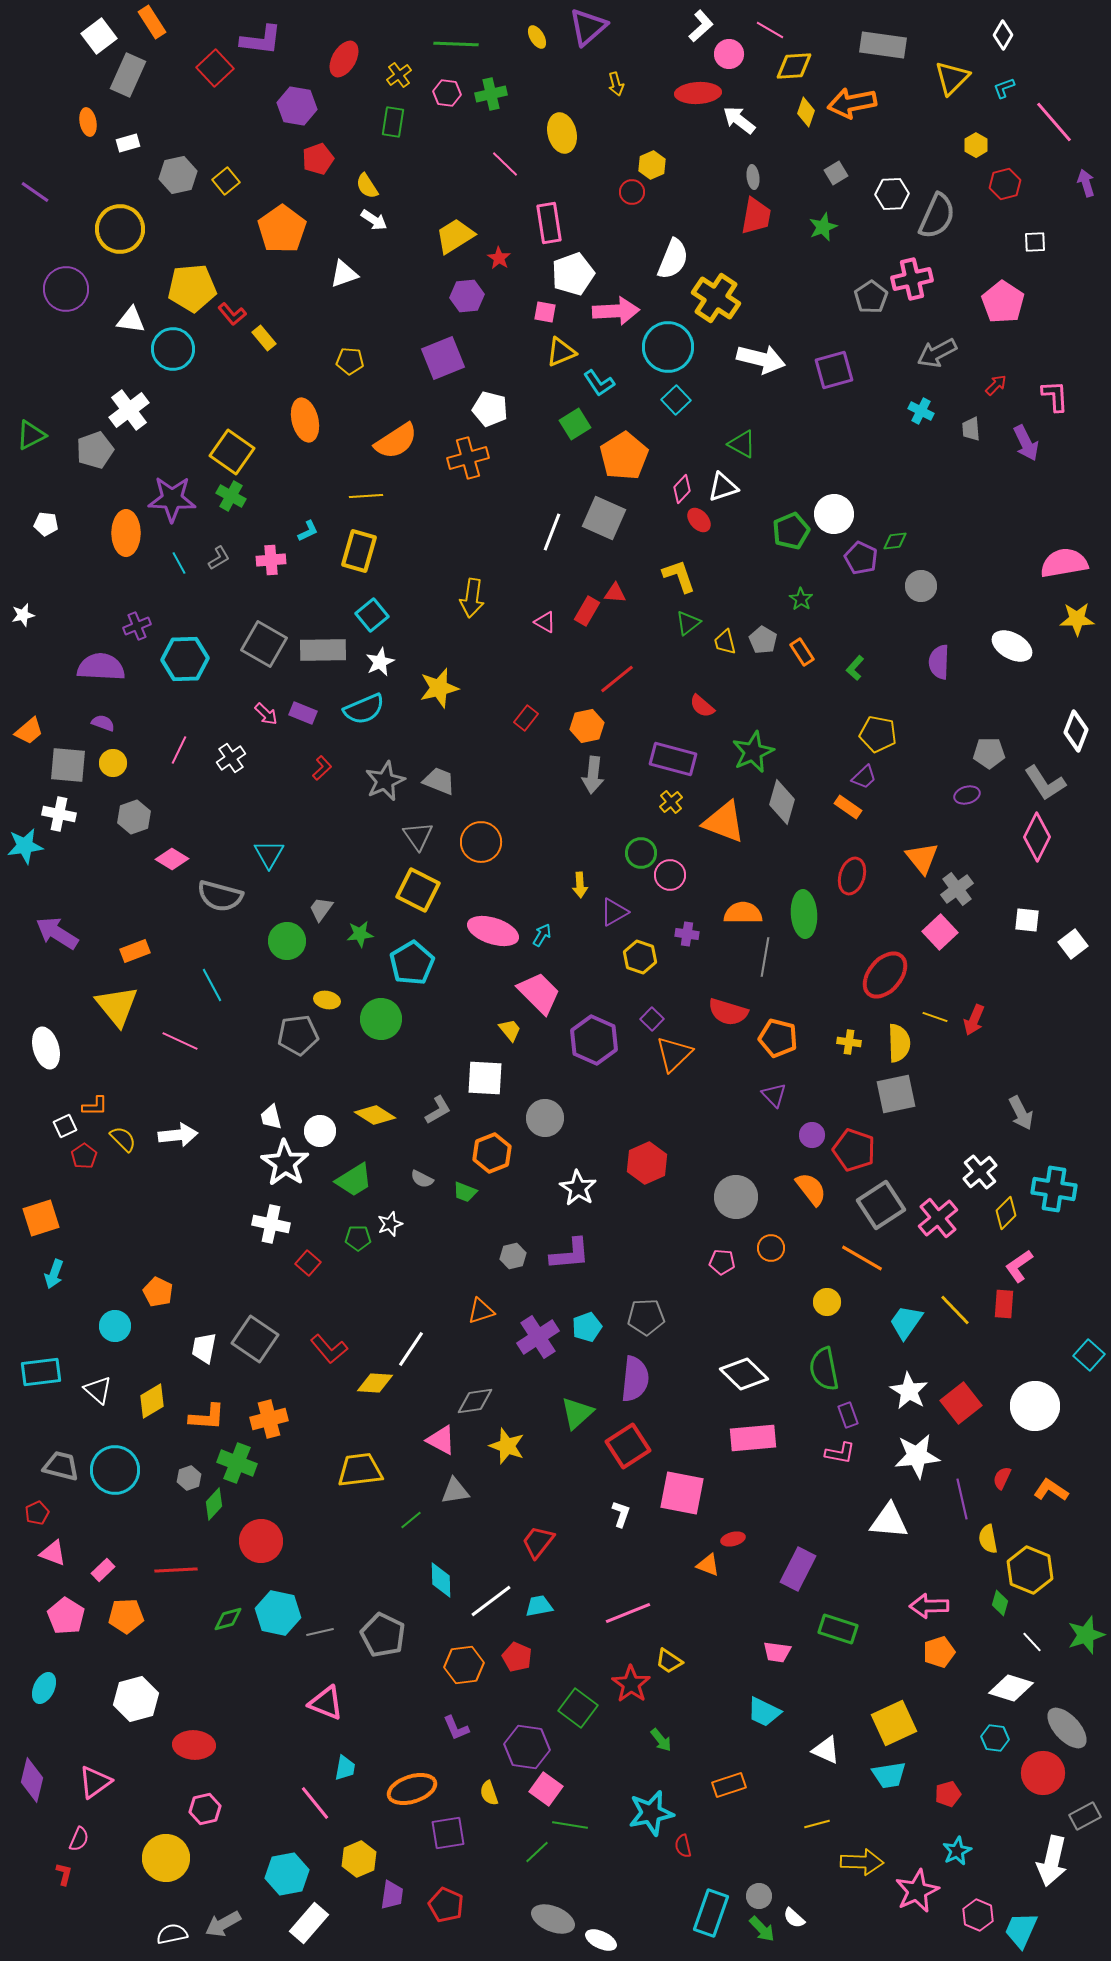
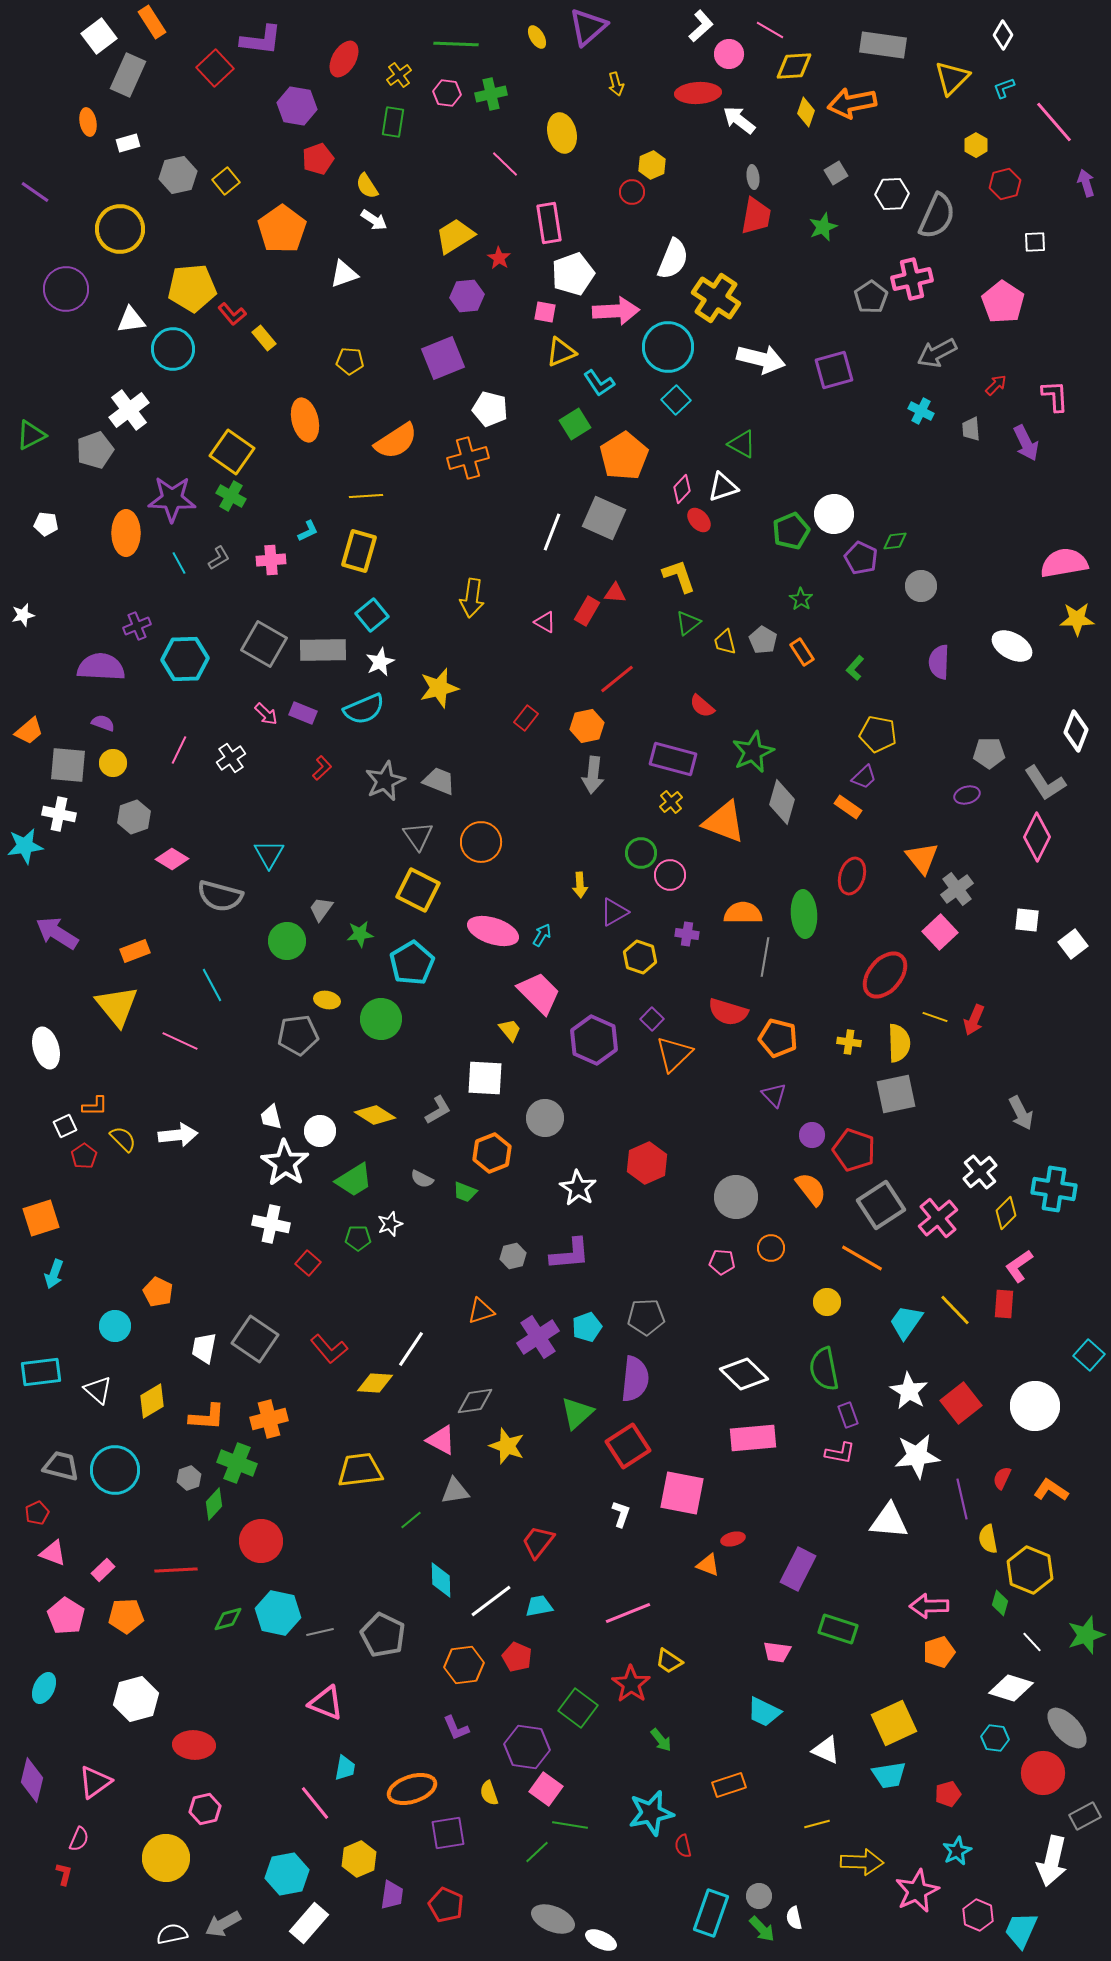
white triangle at (131, 320): rotated 16 degrees counterclockwise
white semicircle at (794, 1918): rotated 35 degrees clockwise
